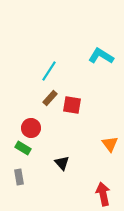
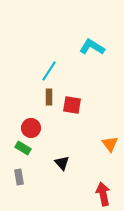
cyan L-shape: moved 9 px left, 9 px up
brown rectangle: moved 1 px left, 1 px up; rotated 42 degrees counterclockwise
